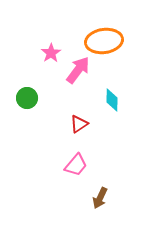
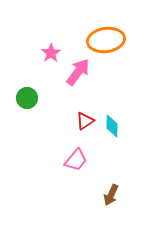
orange ellipse: moved 2 px right, 1 px up
pink arrow: moved 2 px down
cyan diamond: moved 26 px down
red triangle: moved 6 px right, 3 px up
pink trapezoid: moved 5 px up
brown arrow: moved 11 px right, 3 px up
